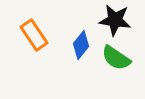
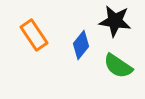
black star: moved 1 px down
green semicircle: moved 2 px right, 8 px down
